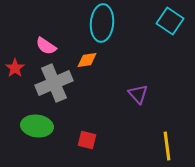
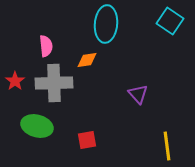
cyan ellipse: moved 4 px right, 1 px down
pink semicircle: rotated 130 degrees counterclockwise
red star: moved 13 px down
gray cross: rotated 21 degrees clockwise
green ellipse: rotated 8 degrees clockwise
red square: rotated 24 degrees counterclockwise
